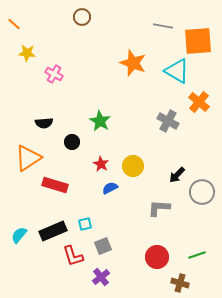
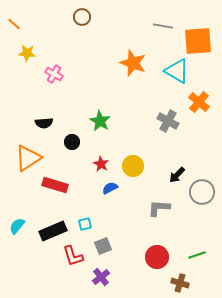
cyan semicircle: moved 2 px left, 9 px up
